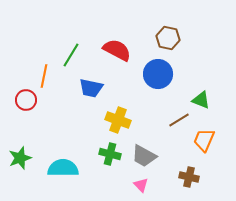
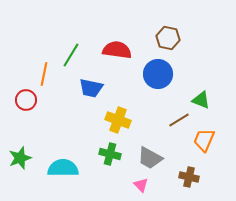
red semicircle: rotated 20 degrees counterclockwise
orange line: moved 2 px up
gray trapezoid: moved 6 px right, 2 px down
